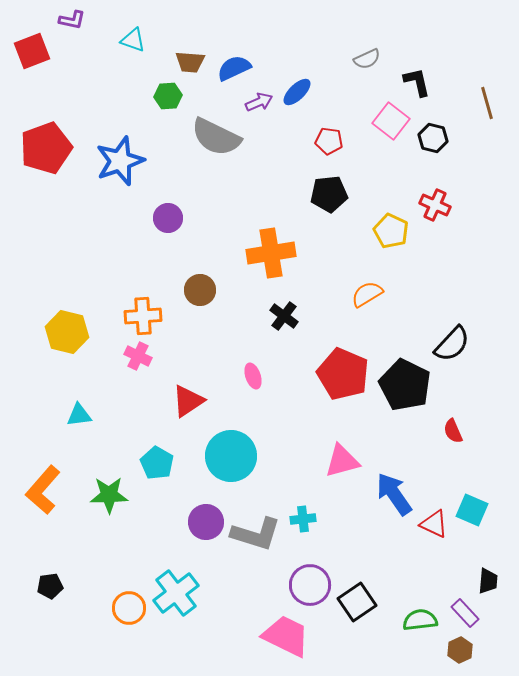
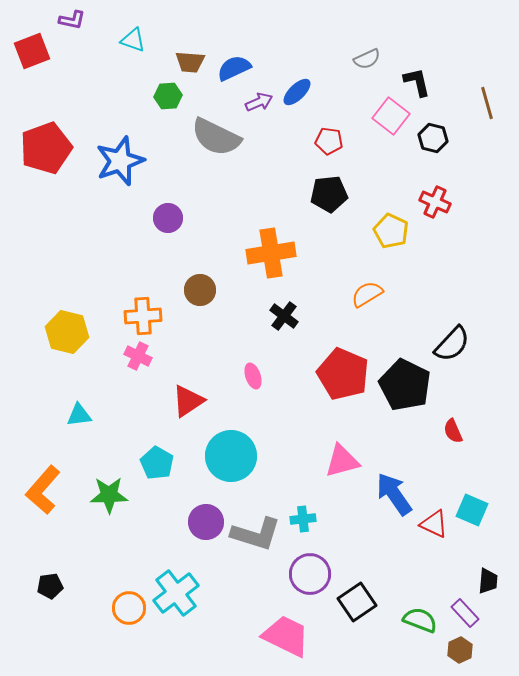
pink square at (391, 121): moved 5 px up
red cross at (435, 205): moved 3 px up
purple circle at (310, 585): moved 11 px up
green semicircle at (420, 620): rotated 28 degrees clockwise
